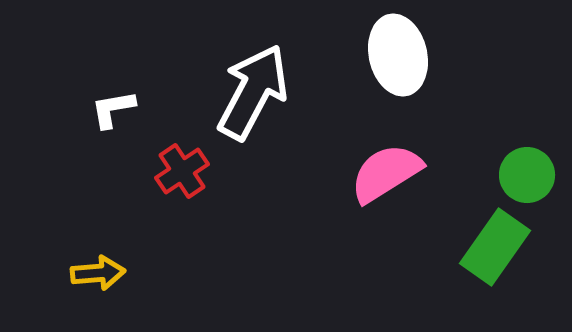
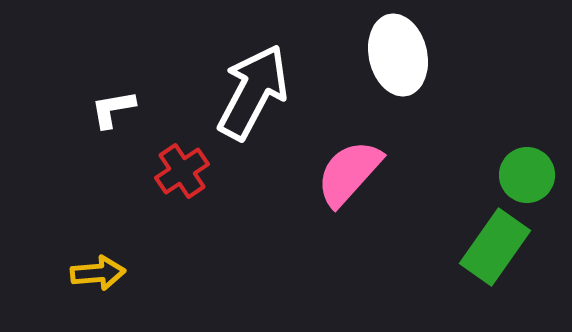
pink semicircle: moved 37 px left; rotated 16 degrees counterclockwise
